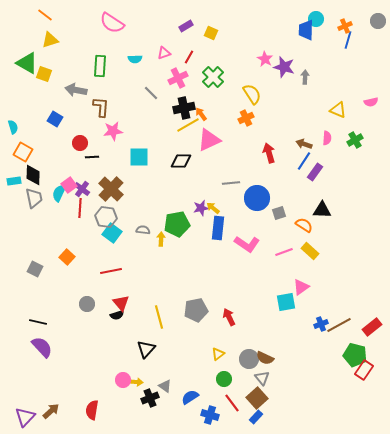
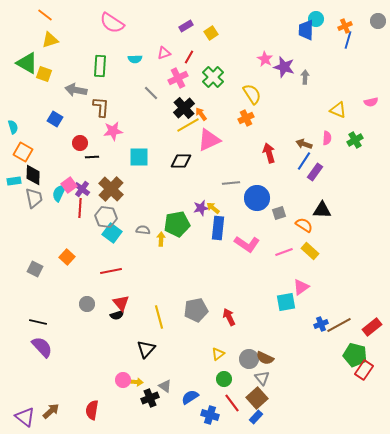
yellow square at (211, 33): rotated 32 degrees clockwise
black cross at (184, 108): rotated 30 degrees counterclockwise
purple triangle at (25, 417): rotated 35 degrees counterclockwise
